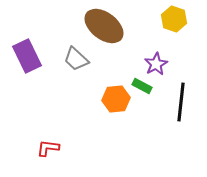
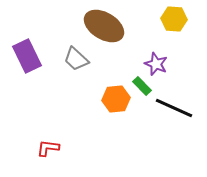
yellow hexagon: rotated 15 degrees counterclockwise
brown ellipse: rotated 6 degrees counterclockwise
purple star: rotated 20 degrees counterclockwise
green rectangle: rotated 18 degrees clockwise
black line: moved 7 px left, 6 px down; rotated 72 degrees counterclockwise
